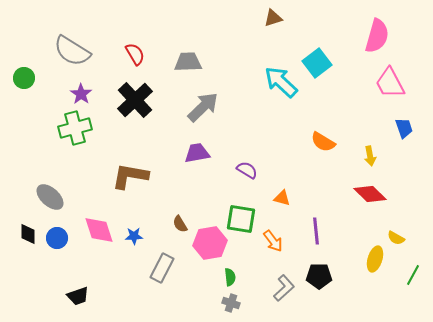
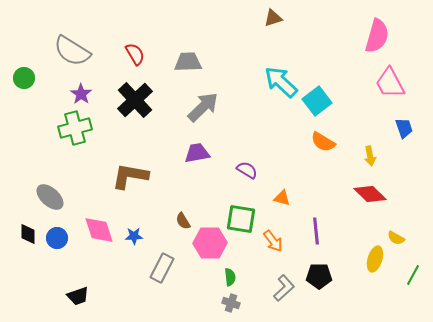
cyan square: moved 38 px down
brown semicircle: moved 3 px right, 3 px up
pink hexagon: rotated 8 degrees clockwise
